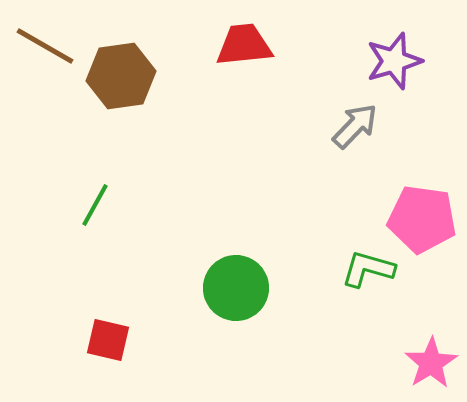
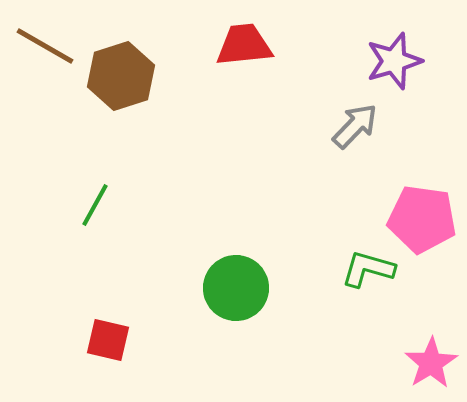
brown hexagon: rotated 10 degrees counterclockwise
